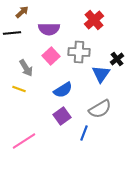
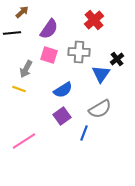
purple semicircle: rotated 55 degrees counterclockwise
pink square: moved 2 px left, 1 px up; rotated 30 degrees counterclockwise
gray arrow: moved 1 px down; rotated 60 degrees clockwise
